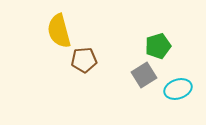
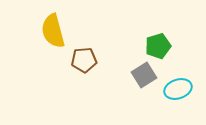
yellow semicircle: moved 6 px left
